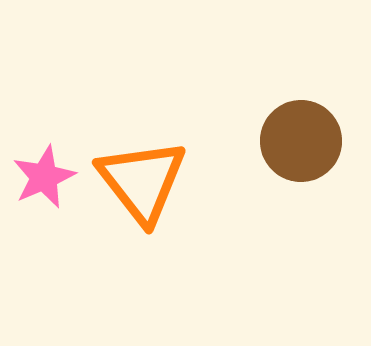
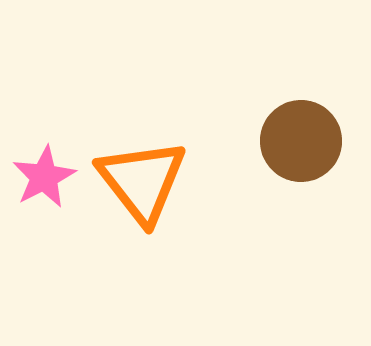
pink star: rotated 4 degrees counterclockwise
